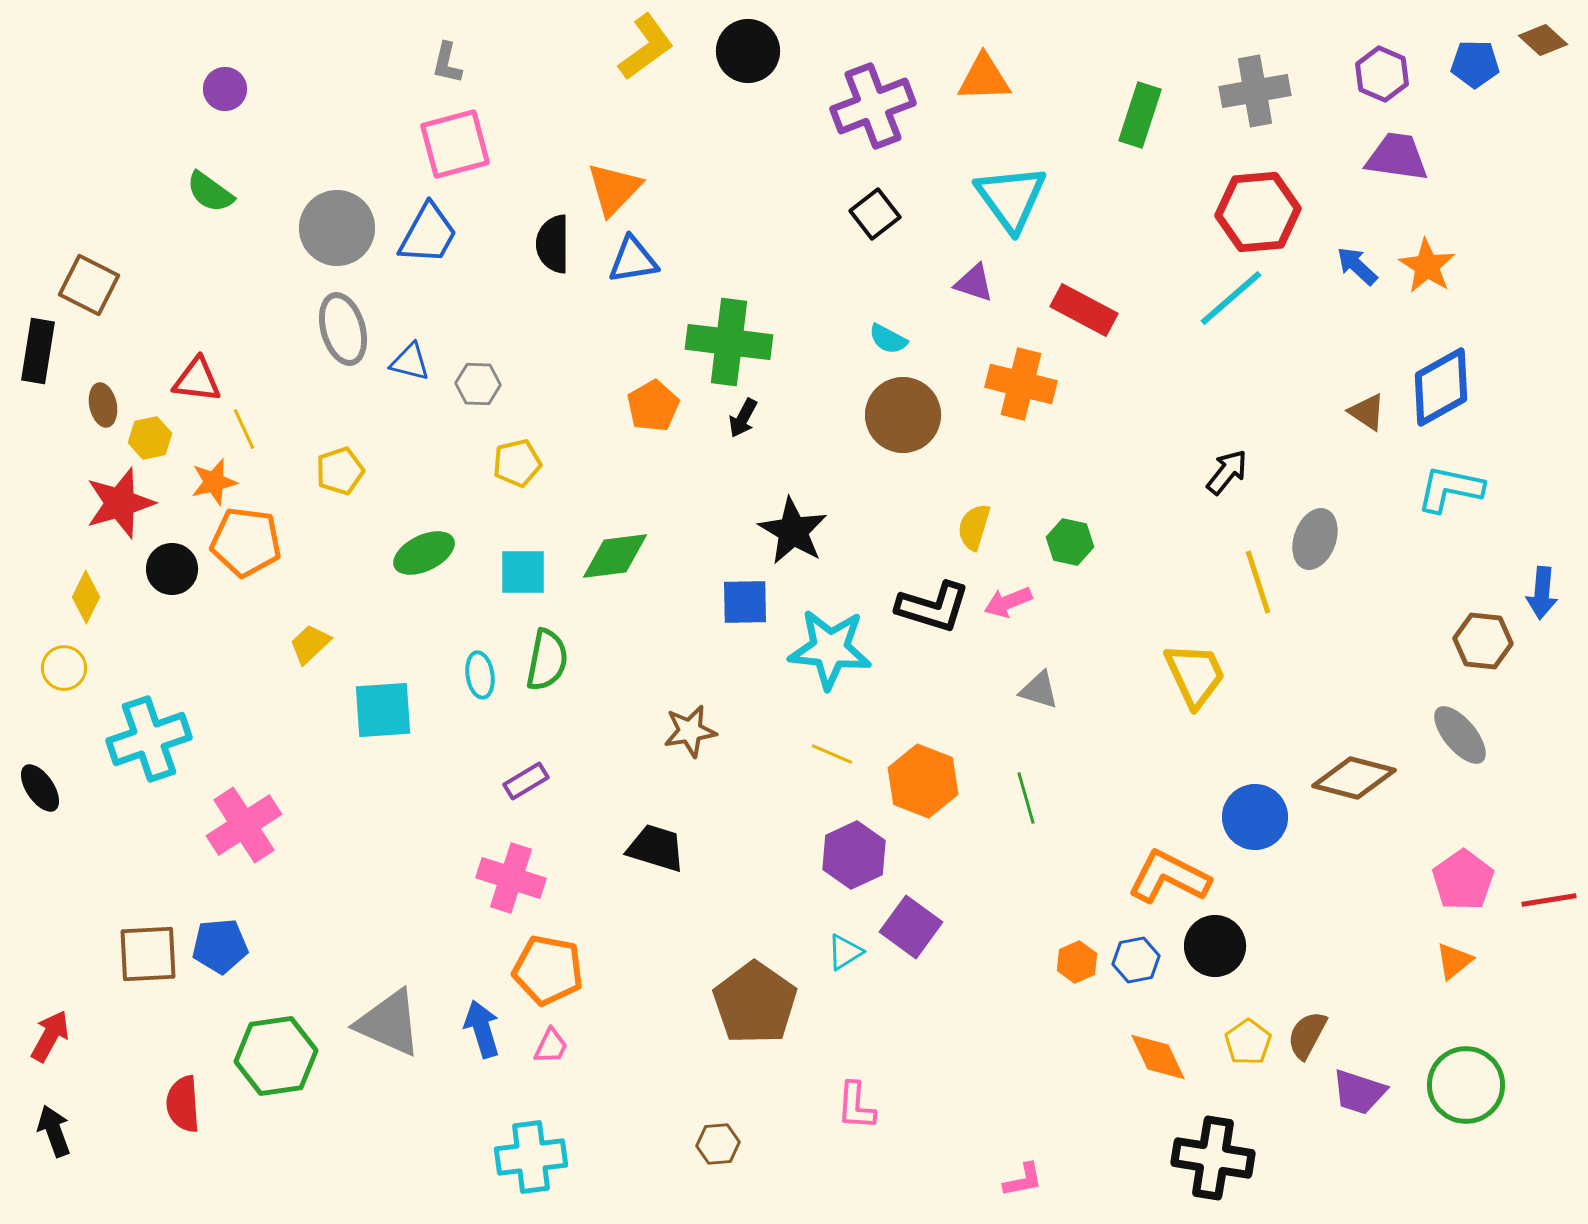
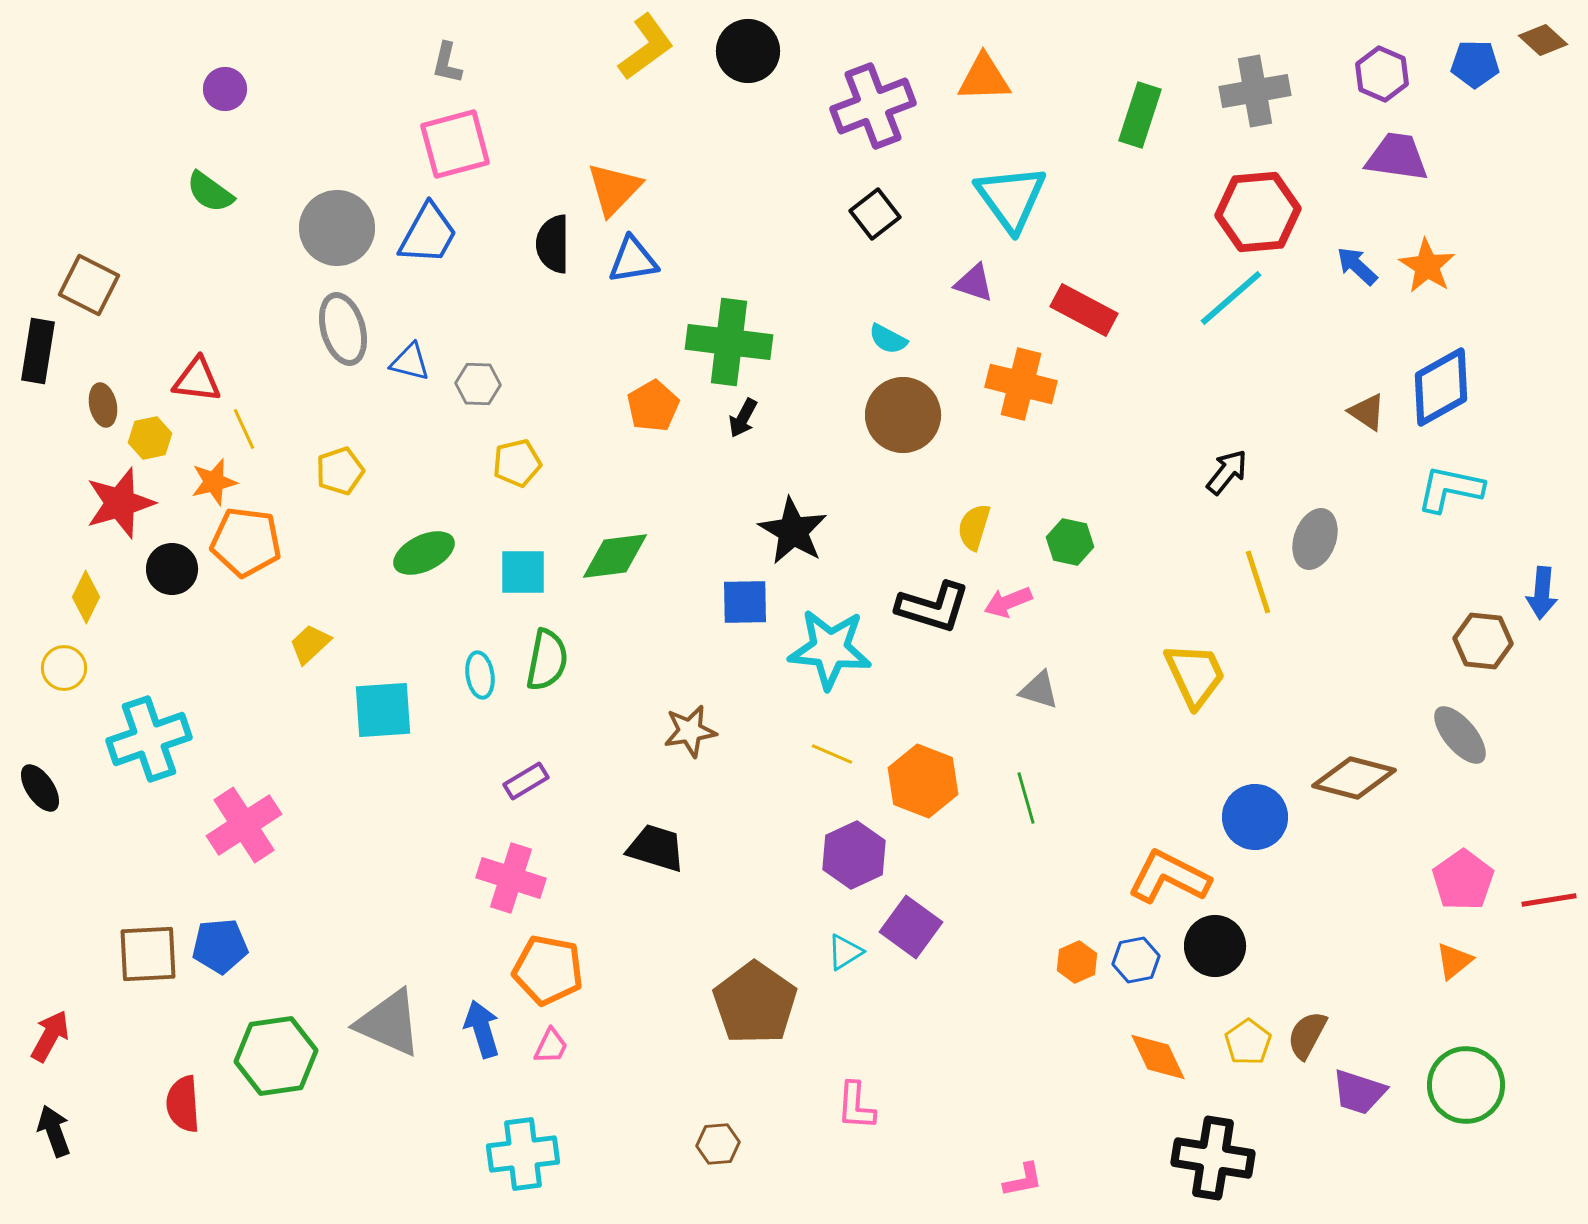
cyan cross at (531, 1157): moved 8 px left, 3 px up
